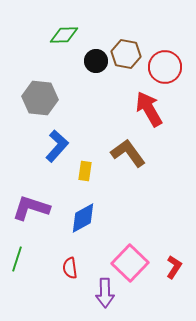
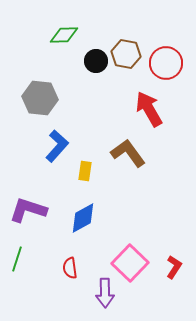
red circle: moved 1 px right, 4 px up
purple L-shape: moved 3 px left, 2 px down
